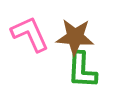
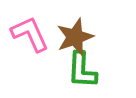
brown star: rotated 24 degrees counterclockwise
